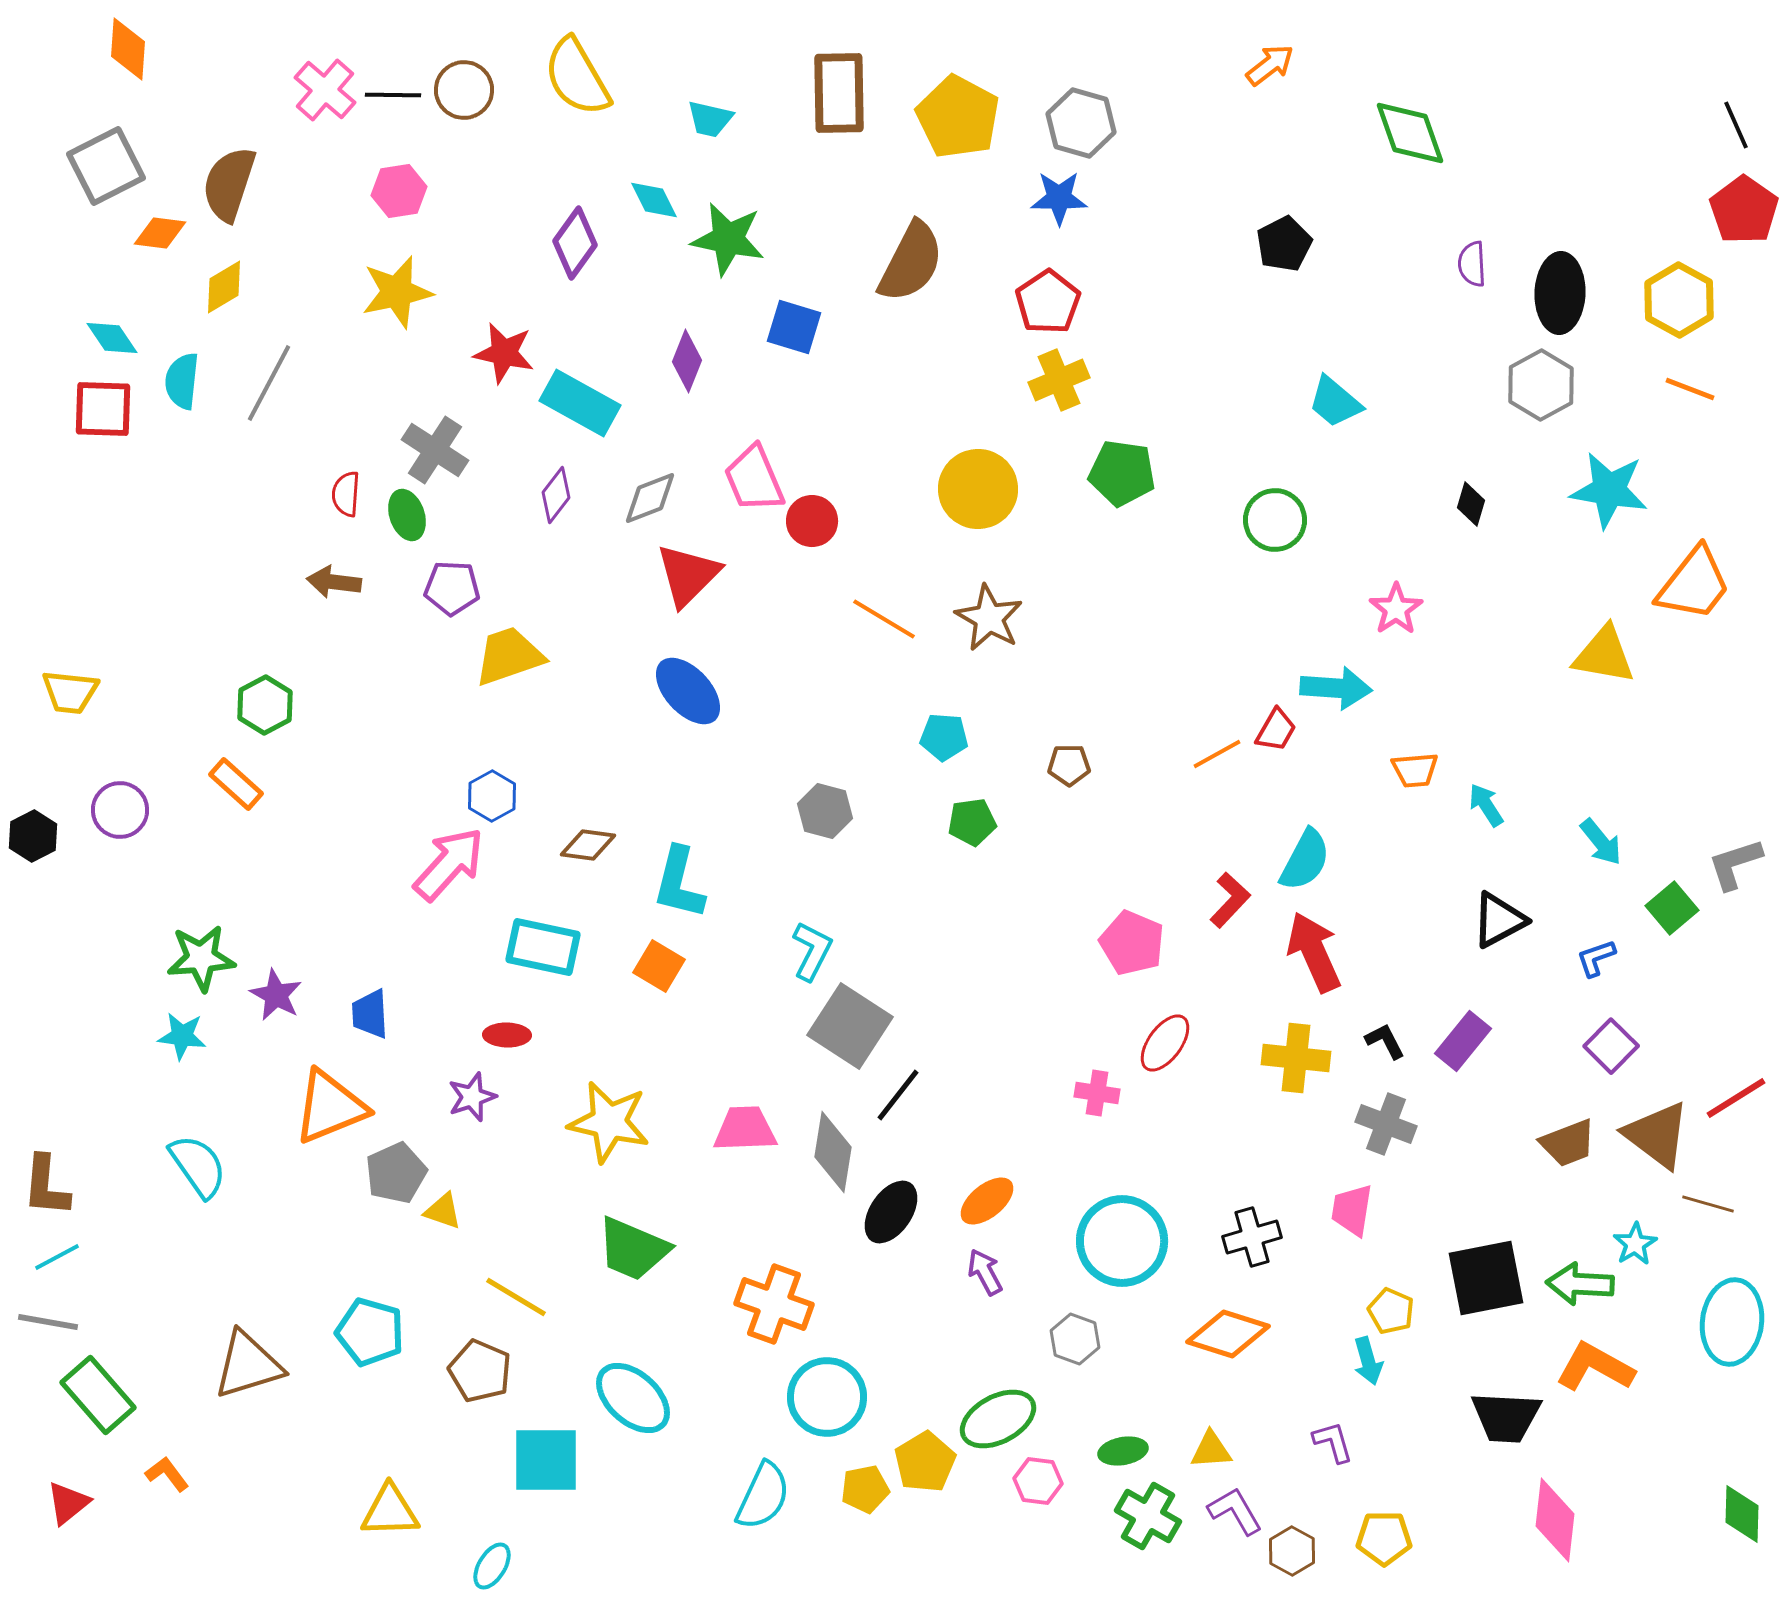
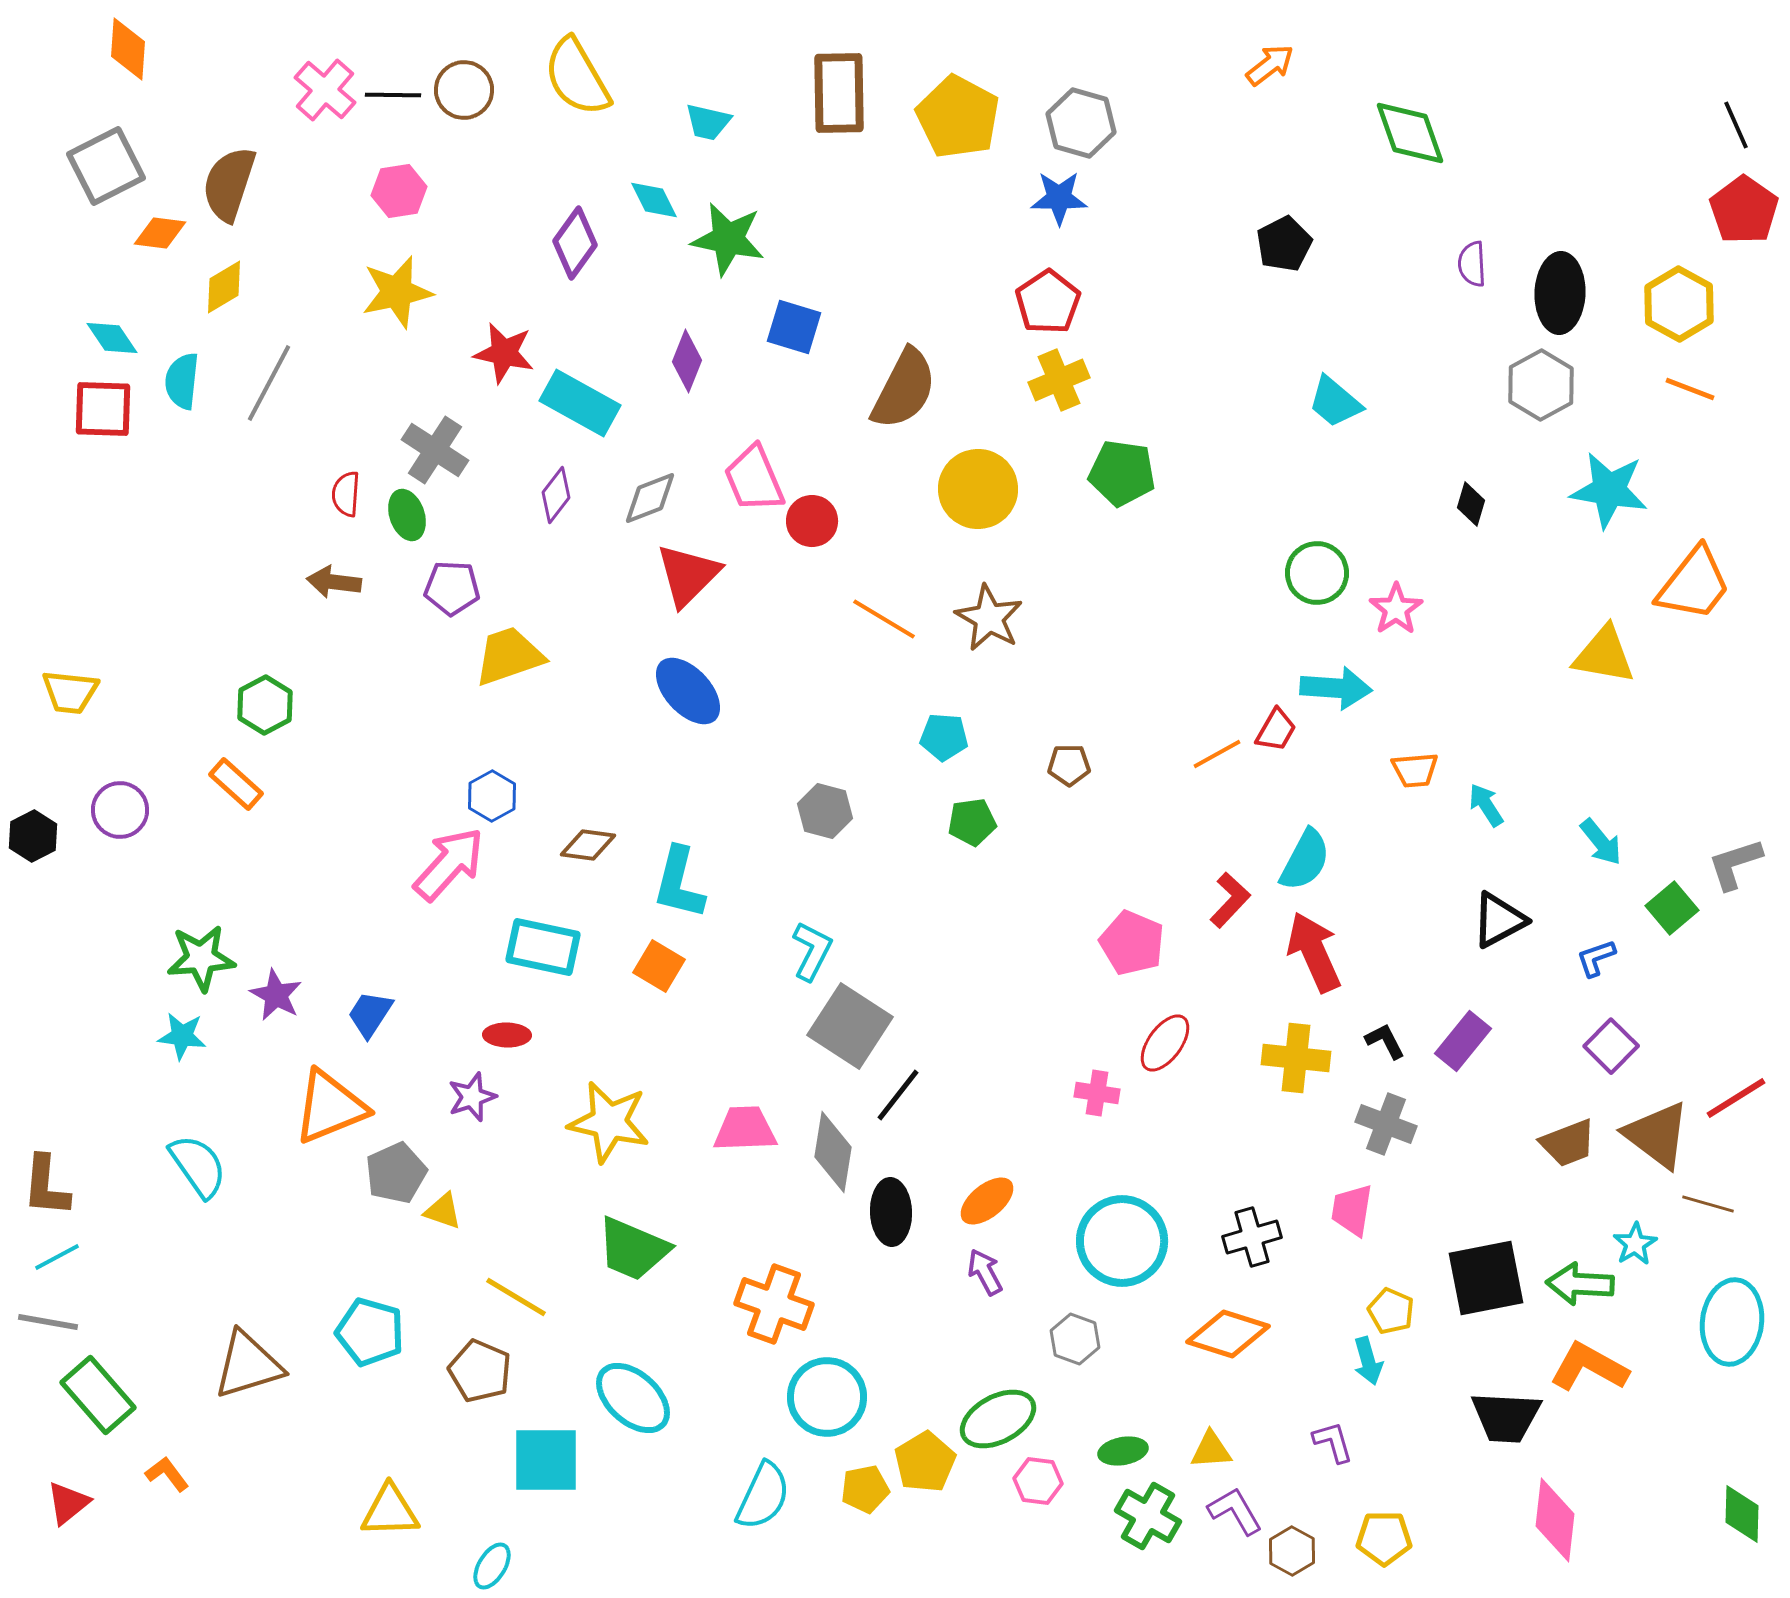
cyan trapezoid at (710, 119): moved 2 px left, 3 px down
brown semicircle at (911, 262): moved 7 px left, 127 px down
yellow hexagon at (1679, 300): moved 4 px down
green circle at (1275, 520): moved 42 px right, 53 px down
blue trapezoid at (370, 1014): rotated 36 degrees clockwise
black ellipse at (891, 1212): rotated 36 degrees counterclockwise
orange L-shape at (1595, 1367): moved 6 px left
